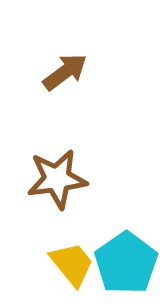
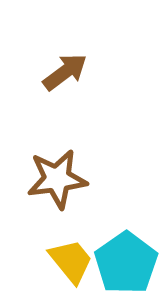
yellow trapezoid: moved 1 px left, 3 px up
